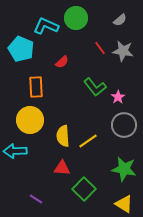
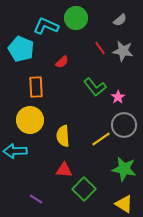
yellow line: moved 13 px right, 2 px up
red triangle: moved 2 px right, 2 px down
